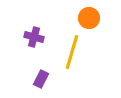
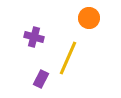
yellow line: moved 4 px left, 6 px down; rotated 8 degrees clockwise
